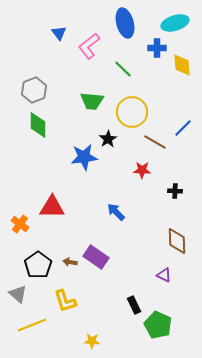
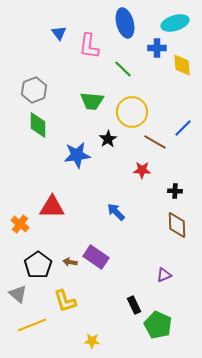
pink L-shape: rotated 44 degrees counterclockwise
blue star: moved 7 px left, 2 px up
brown diamond: moved 16 px up
purple triangle: rotated 49 degrees counterclockwise
